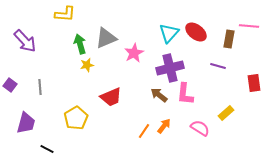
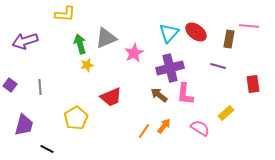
purple arrow: rotated 115 degrees clockwise
red rectangle: moved 1 px left, 1 px down
purple trapezoid: moved 2 px left, 2 px down
